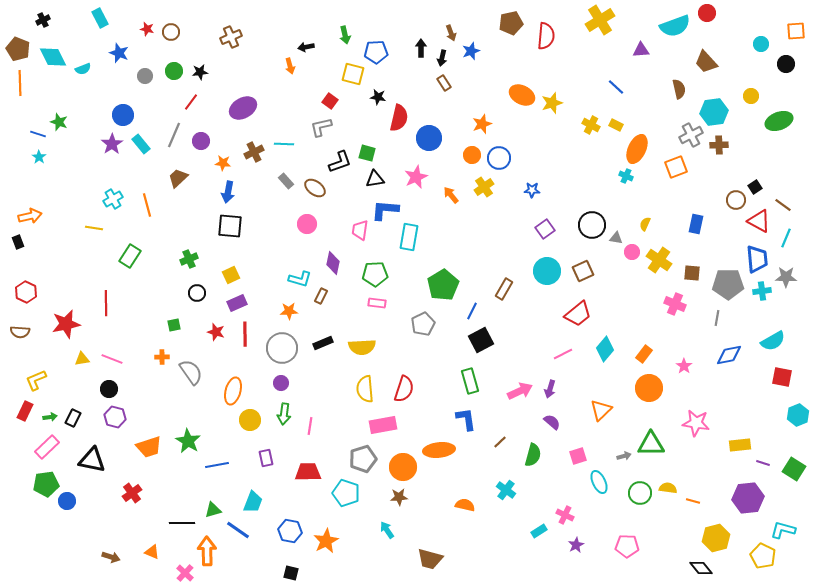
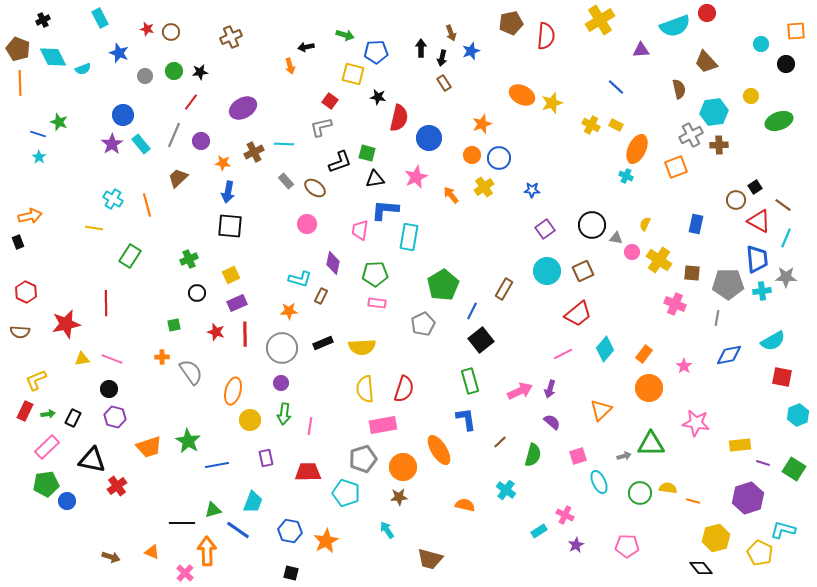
green arrow at (345, 35): rotated 60 degrees counterclockwise
cyan cross at (113, 199): rotated 30 degrees counterclockwise
black square at (481, 340): rotated 10 degrees counterclockwise
green arrow at (50, 417): moved 2 px left, 3 px up
orange ellipse at (439, 450): rotated 64 degrees clockwise
red cross at (132, 493): moved 15 px left, 7 px up
purple hexagon at (748, 498): rotated 12 degrees counterclockwise
yellow pentagon at (763, 556): moved 3 px left, 3 px up
